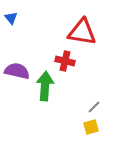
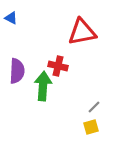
blue triangle: rotated 24 degrees counterclockwise
red triangle: rotated 20 degrees counterclockwise
red cross: moved 7 px left, 5 px down
purple semicircle: rotated 80 degrees clockwise
green arrow: moved 2 px left
